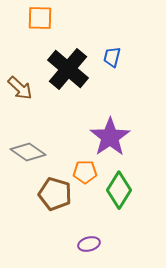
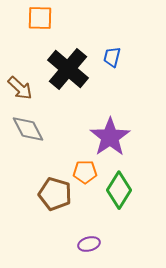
gray diamond: moved 23 px up; rotated 28 degrees clockwise
